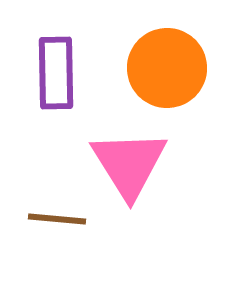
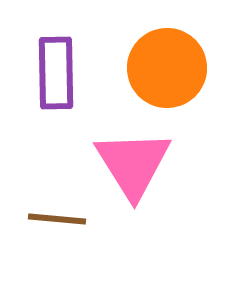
pink triangle: moved 4 px right
